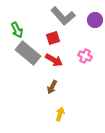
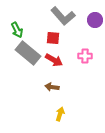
red square: rotated 24 degrees clockwise
pink cross: rotated 24 degrees counterclockwise
brown arrow: rotated 72 degrees clockwise
